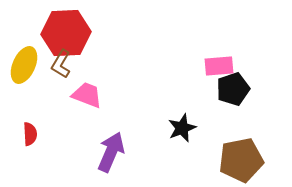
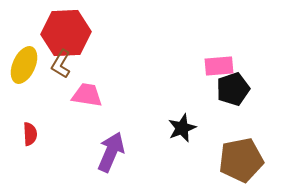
pink trapezoid: rotated 12 degrees counterclockwise
